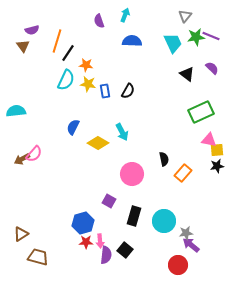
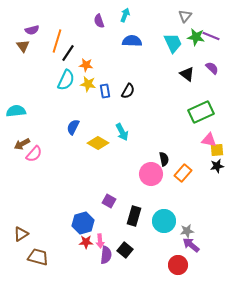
green star at (196, 37): rotated 18 degrees clockwise
brown arrow at (22, 159): moved 15 px up
pink circle at (132, 174): moved 19 px right
gray star at (186, 233): moved 1 px right, 2 px up
